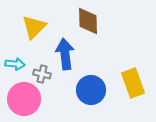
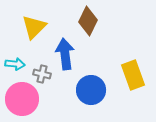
brown diamond: rotated 28 degrees clockwise
yellow rectangle: moved 8 px up
pink circle: moved 2 px left
